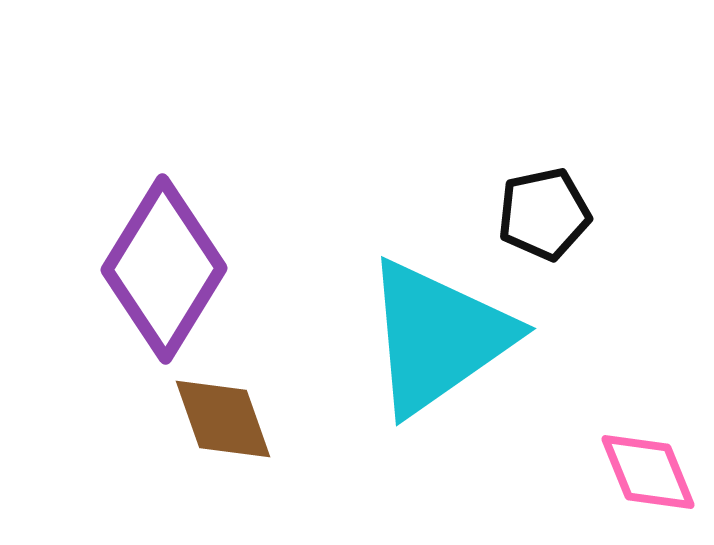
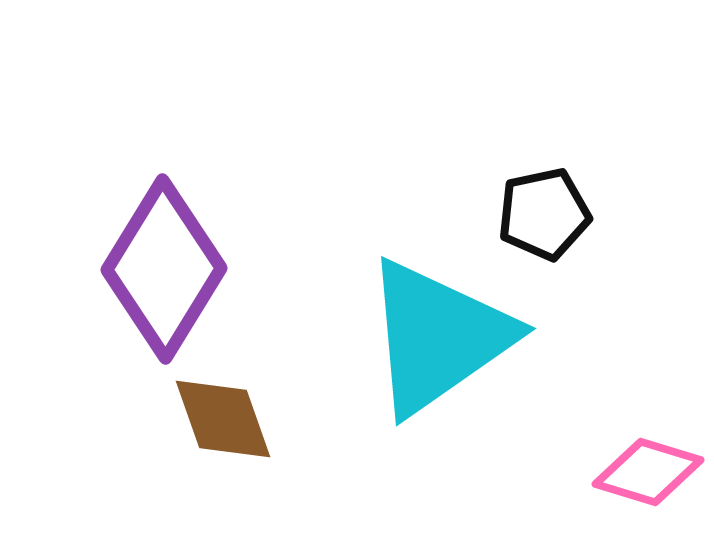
pink diamond: rotated 51 degrees counterclockwise
